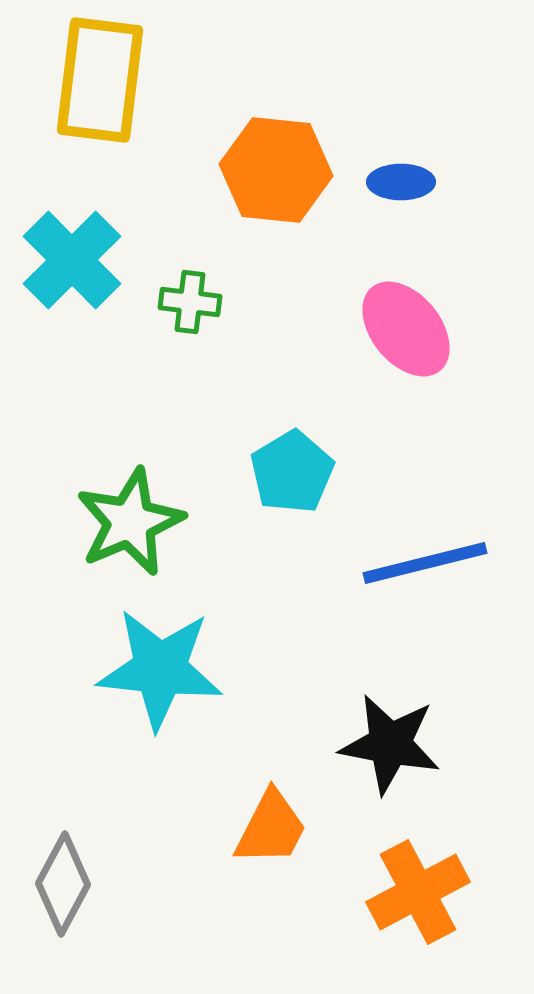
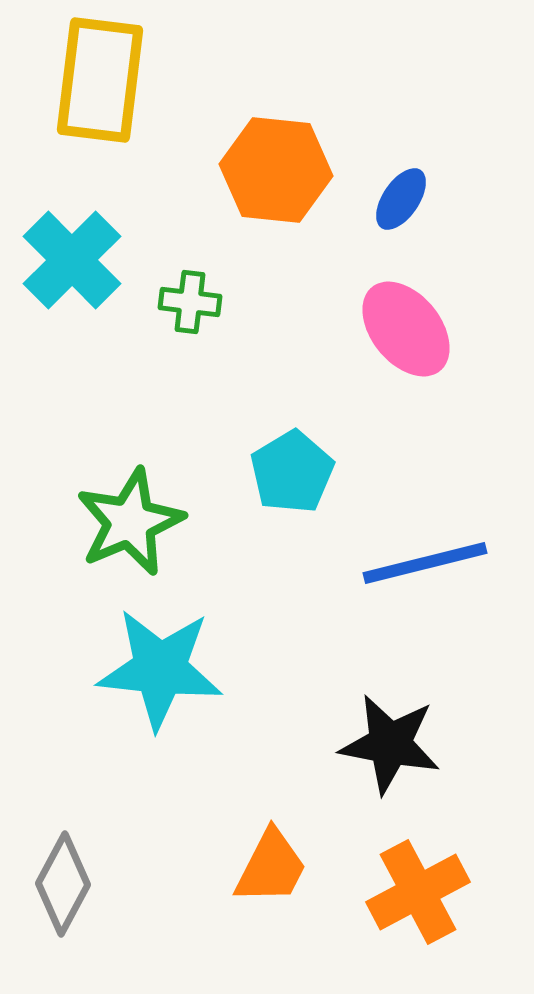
blue ellipse: moved 17 px down; rotated 56 degrees counterclockwise
orange trapezoid: moved 39 px down
